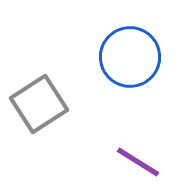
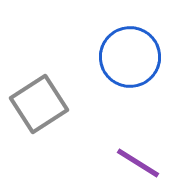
purple line: moved 1 px down
